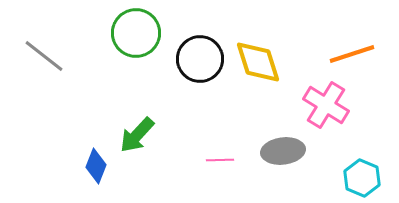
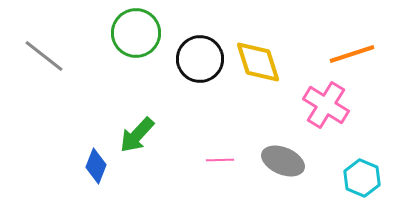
gray ellipse: moved 10 px down; rotated 30 degrees clockwise
